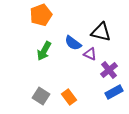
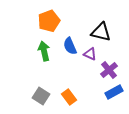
orange pentagon: moved 8 px right, 6 px down
blue semicircle: moved 3 px left, 3 px down; rotated 30 degrees clockwise
green arrow: rotated 138 degrees clockwise
